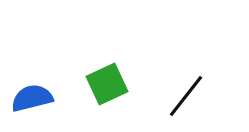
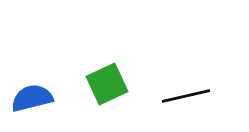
black line: rotated 39 degrees clockwise
